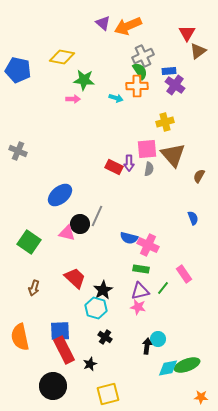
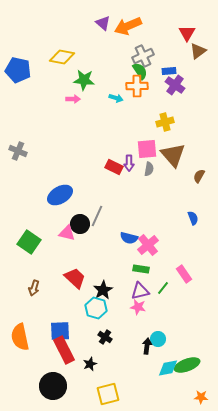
blue ellipse at (60, 195): rotated 10 degrees clockwise
pink cross at (148, 245): rotated 25 degrees clockwise
